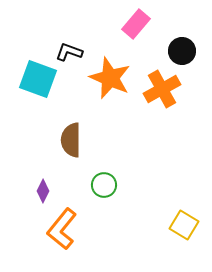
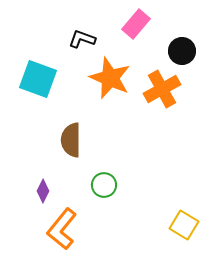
black L-shape: moved 13 px right, 13 px up
